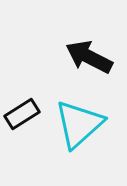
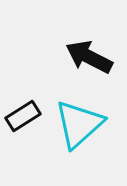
black rectangle: moved 1 px right, 2 px down
